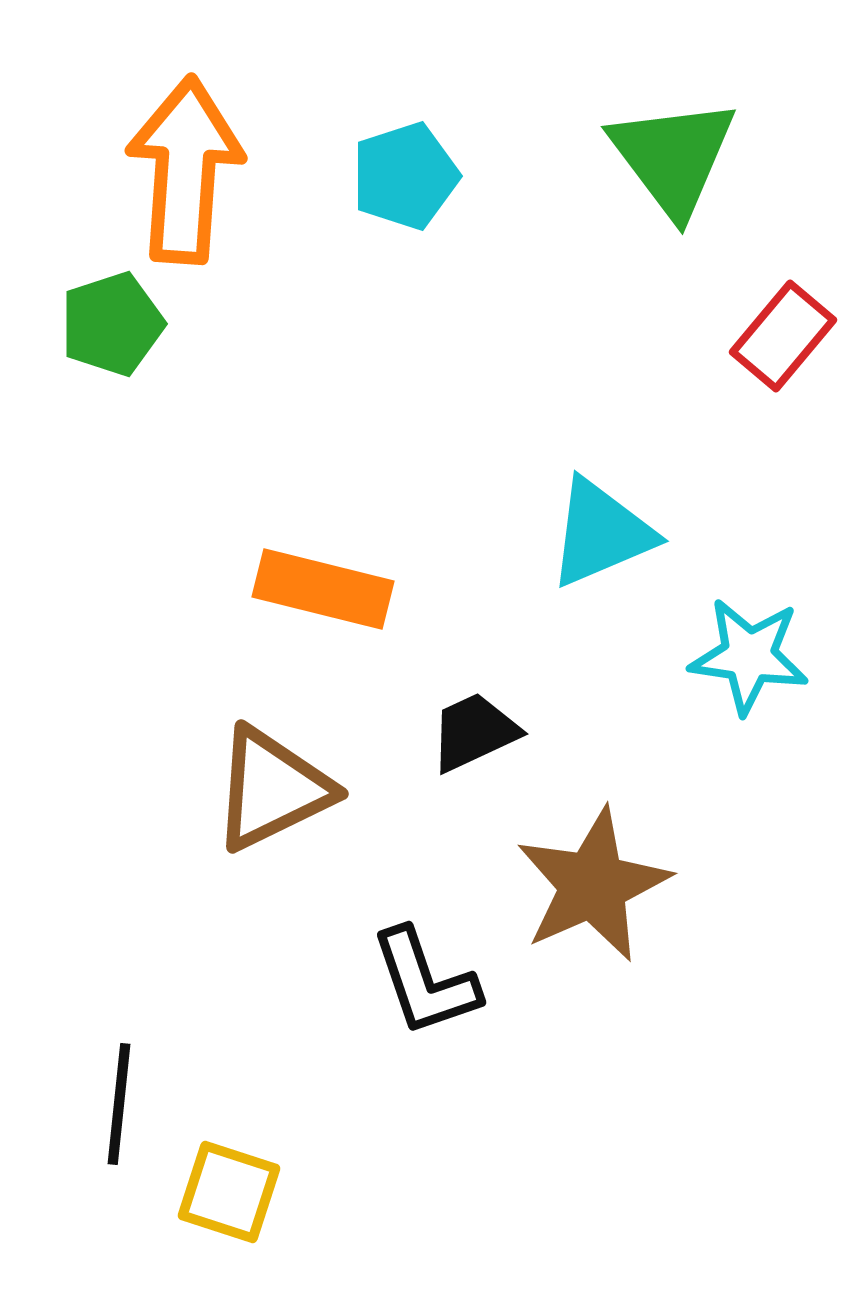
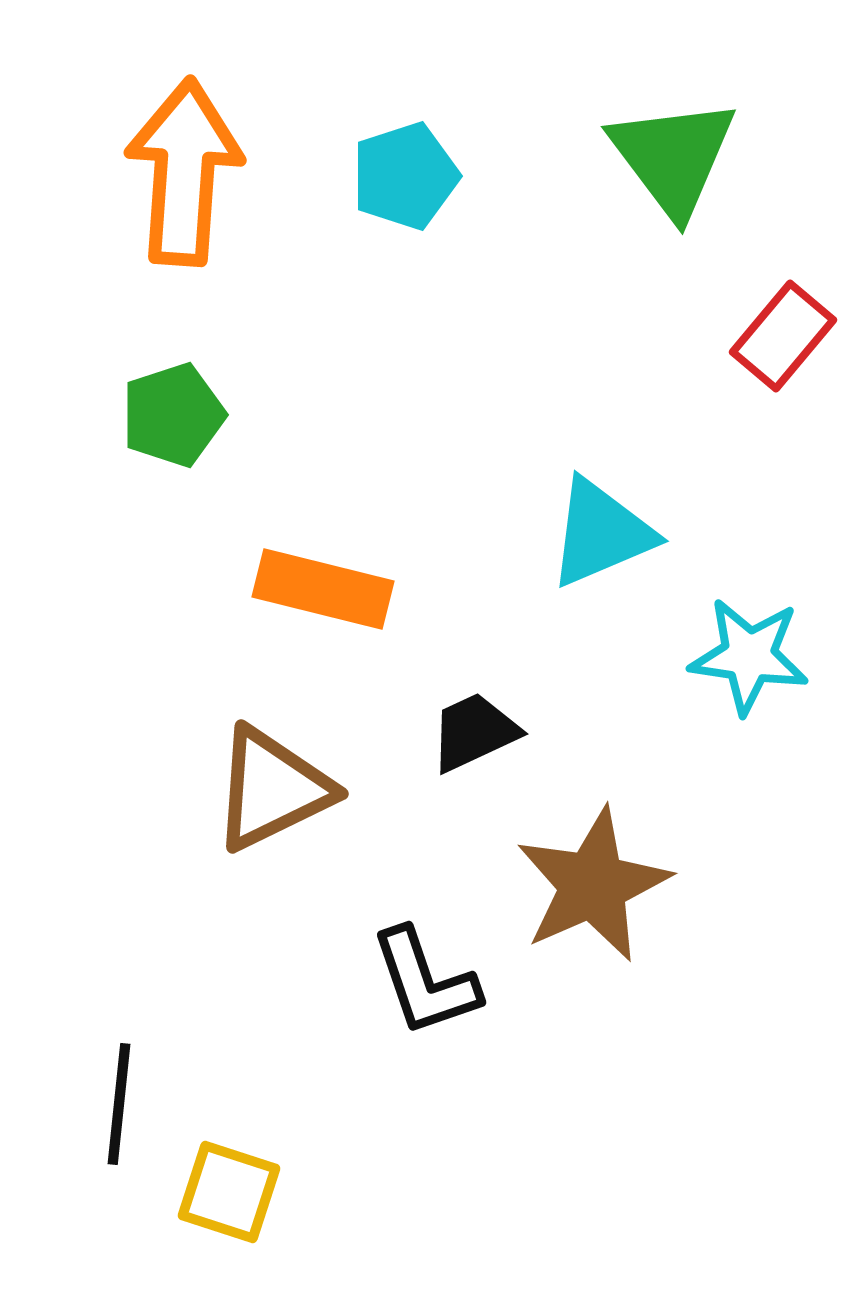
orange arrow: moved 1 px left, 2 px down
green pentagon: moved 61 px right, 91 px down
